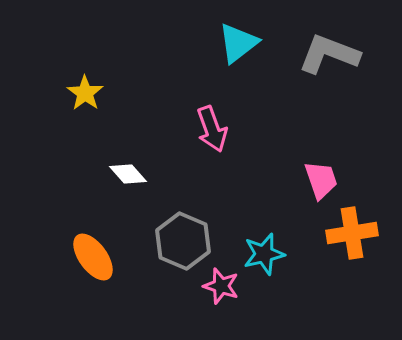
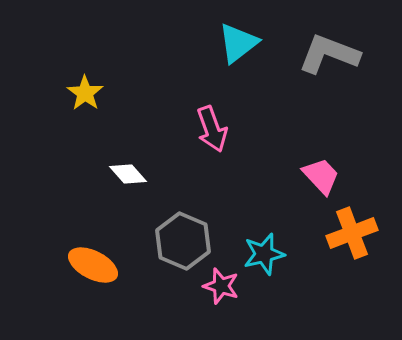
pink trapezoid: moved 4 px up; rotated 24 degrees counterclockwise
orange cross: rotated 12 degrees counterclockwise
orange ellipse: moved 8 px down; rotated 27 degrees counterclockwise
